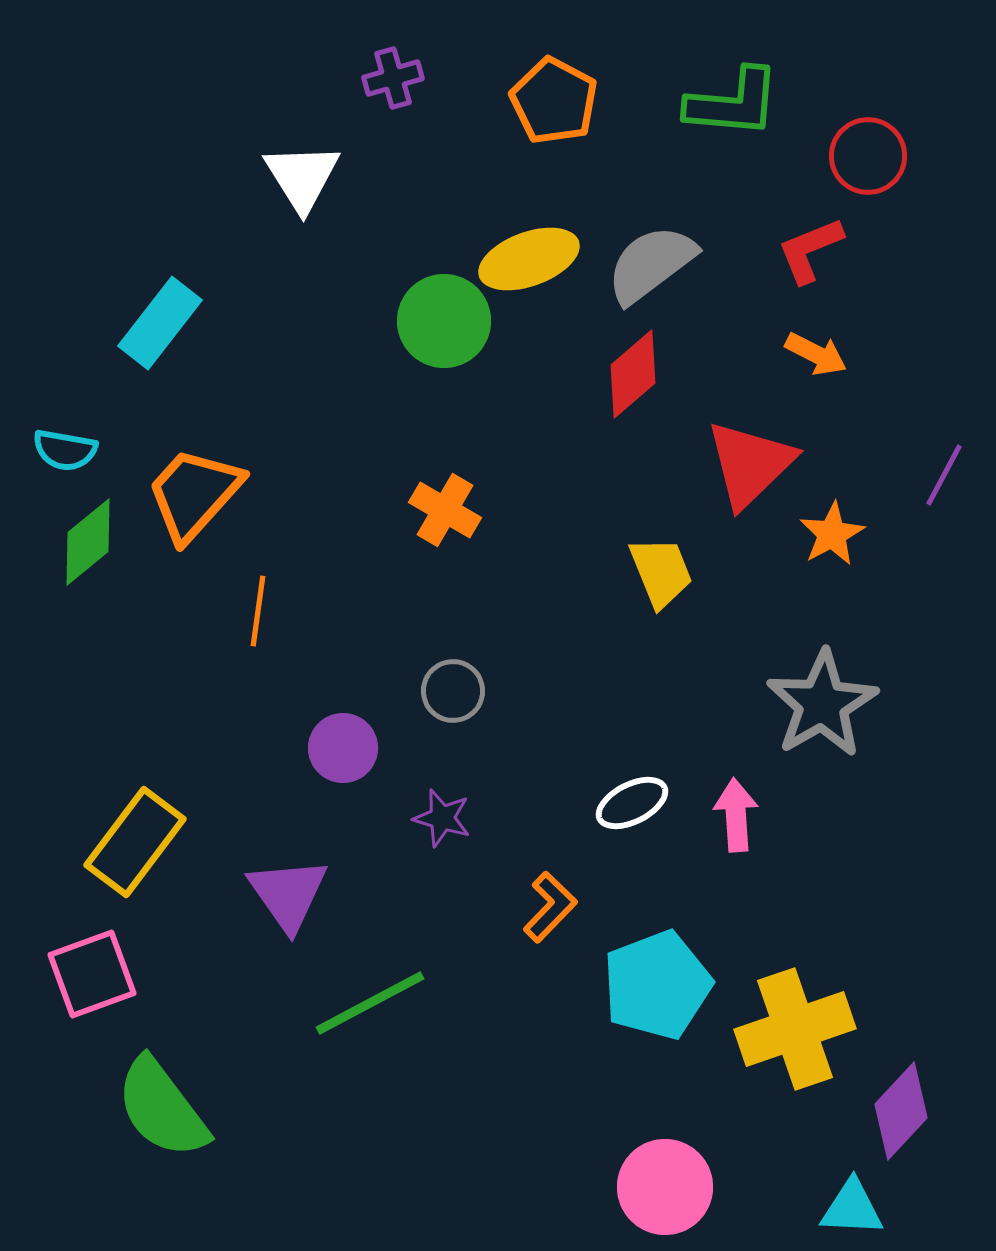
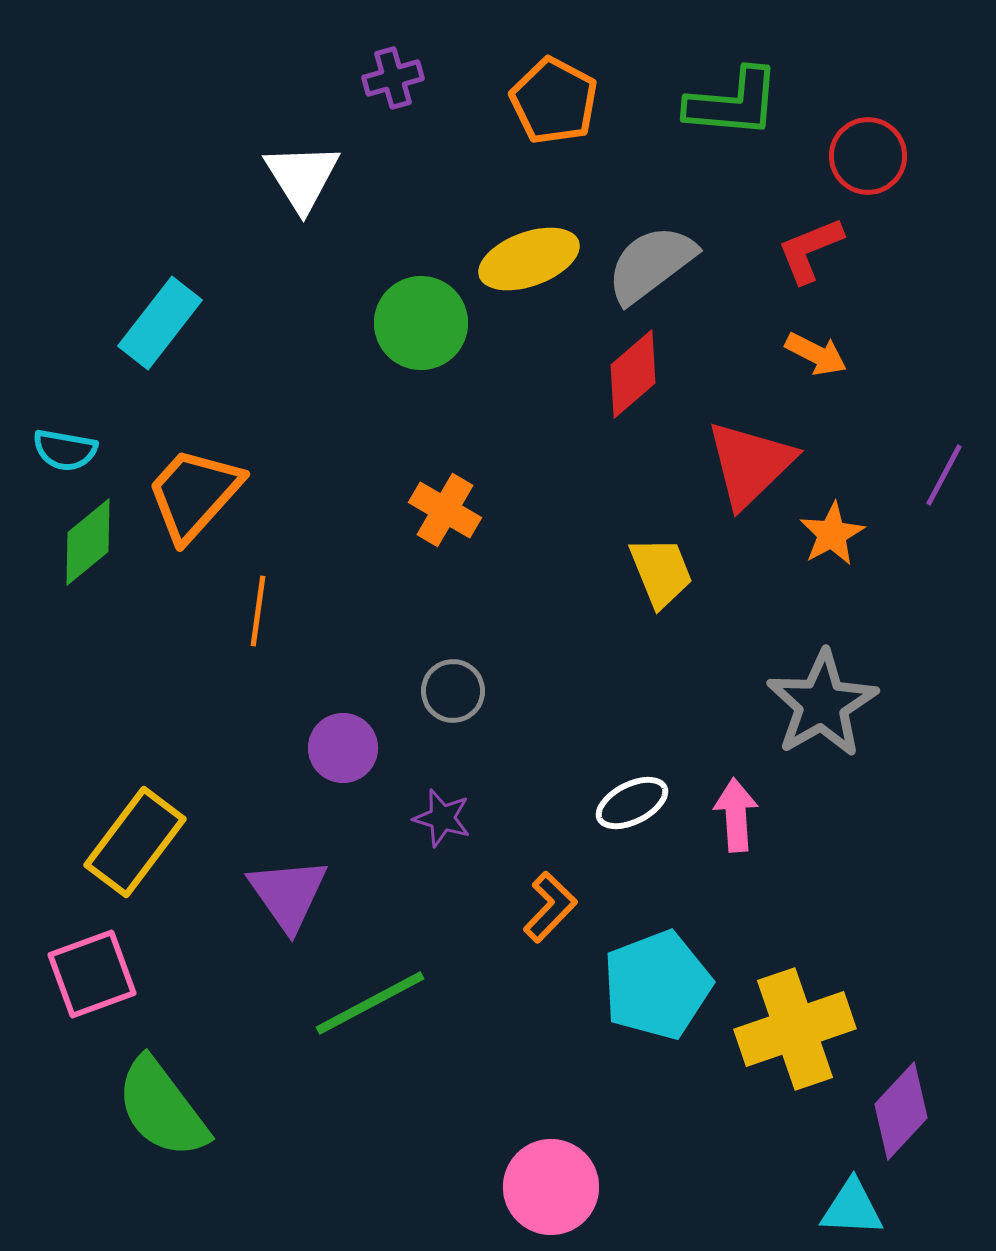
green circle: moved 23 px left, 2 px down
pink circle: moved 114 px left
